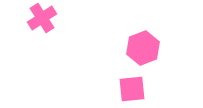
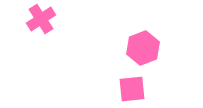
pink cross: moved 1 px left, 1 px down
